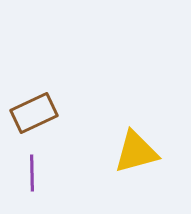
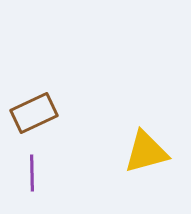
yellow triangle: moved 10 px right
